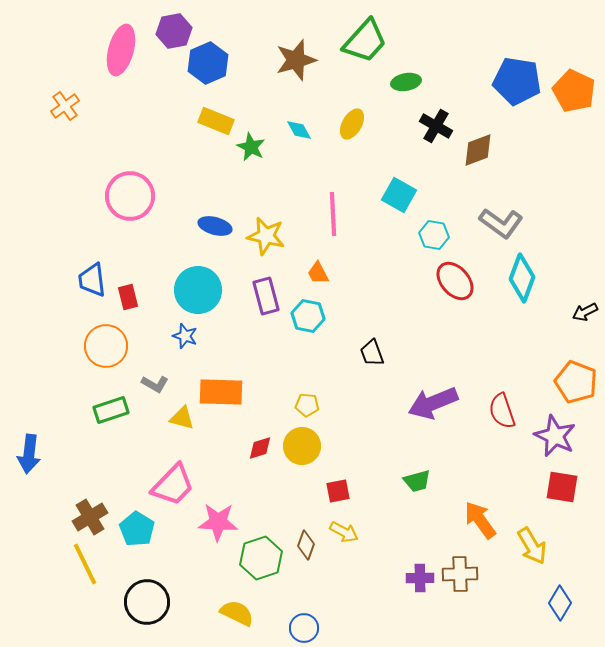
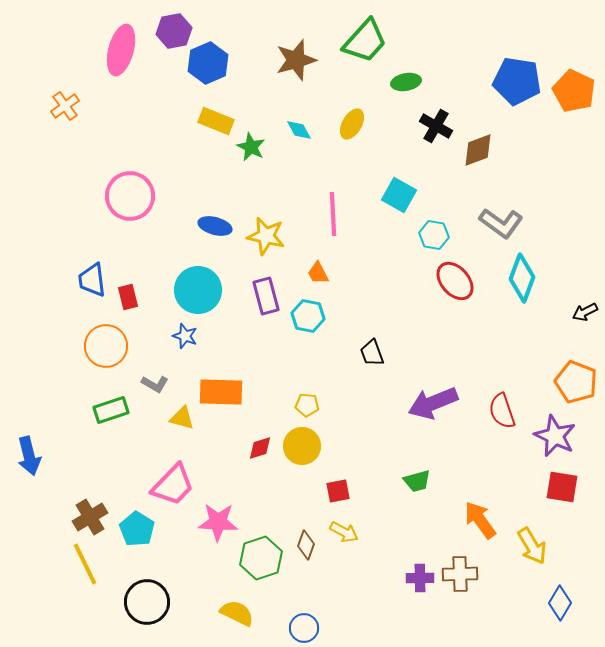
blue arrow at (29, 454): moved 2 px down; rotated 21 degrees counterclockwise
